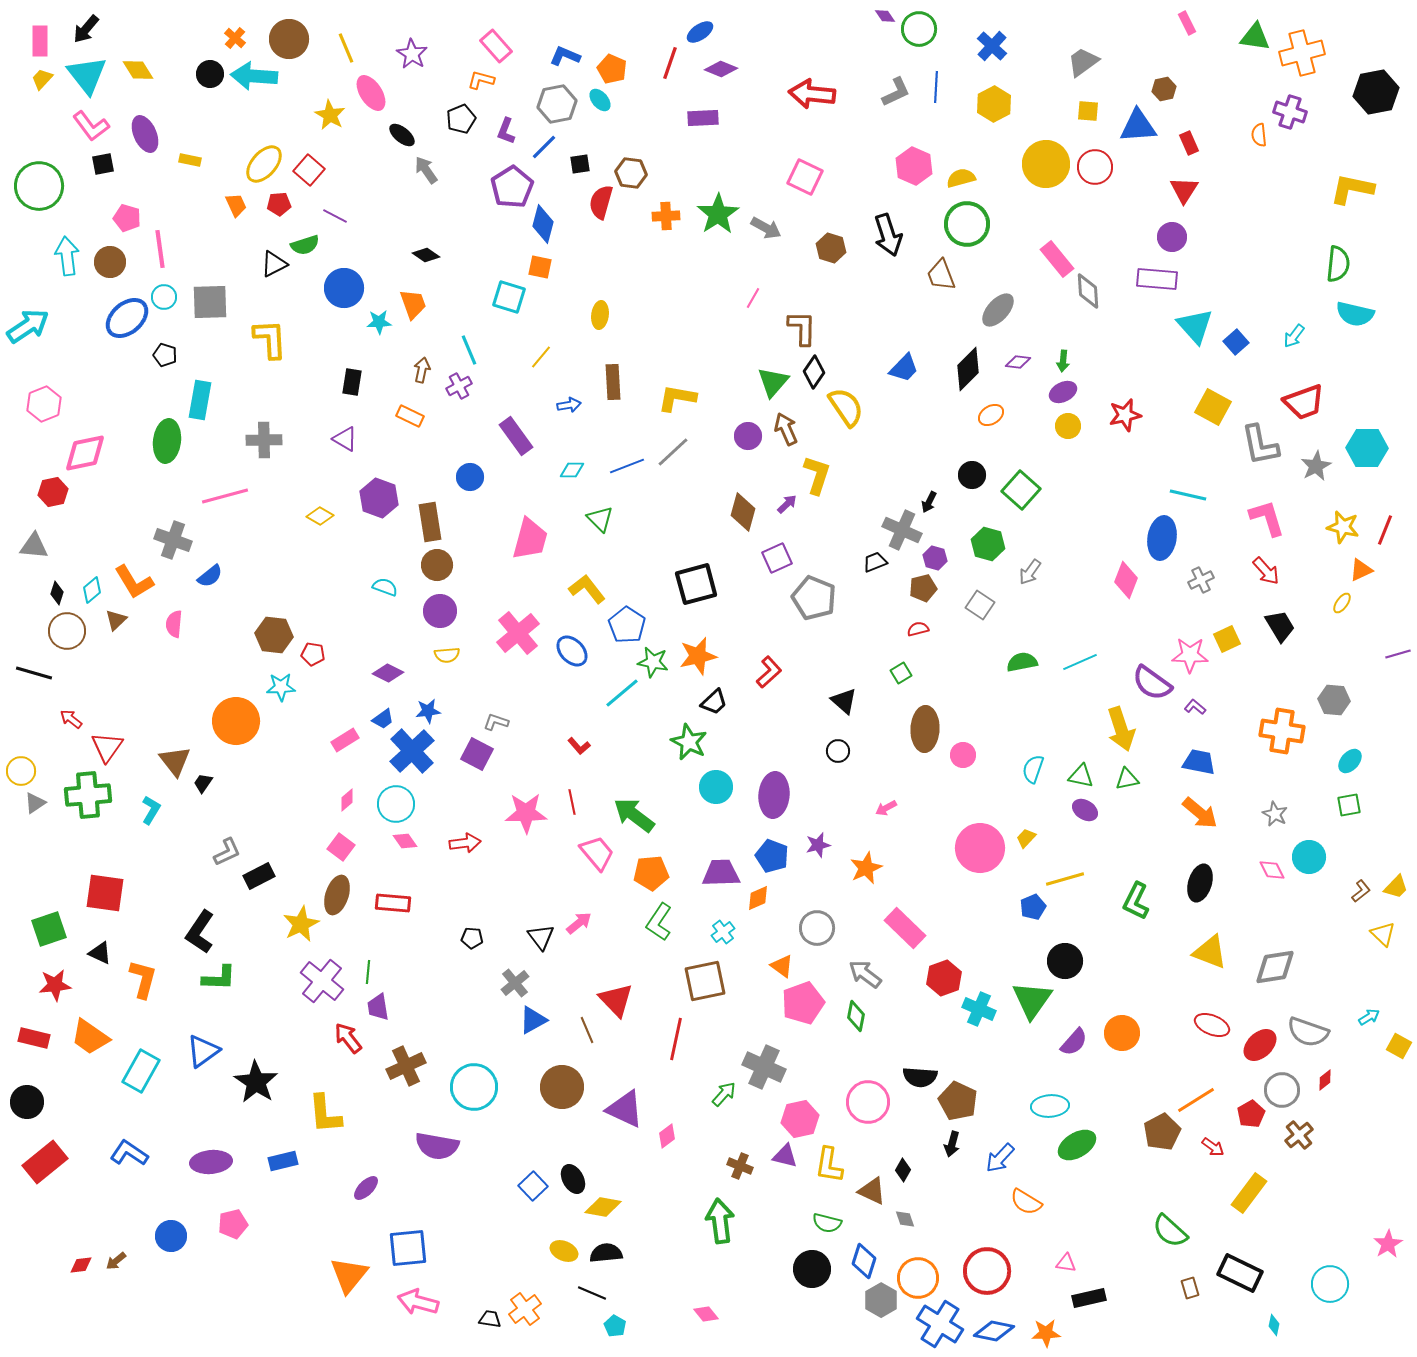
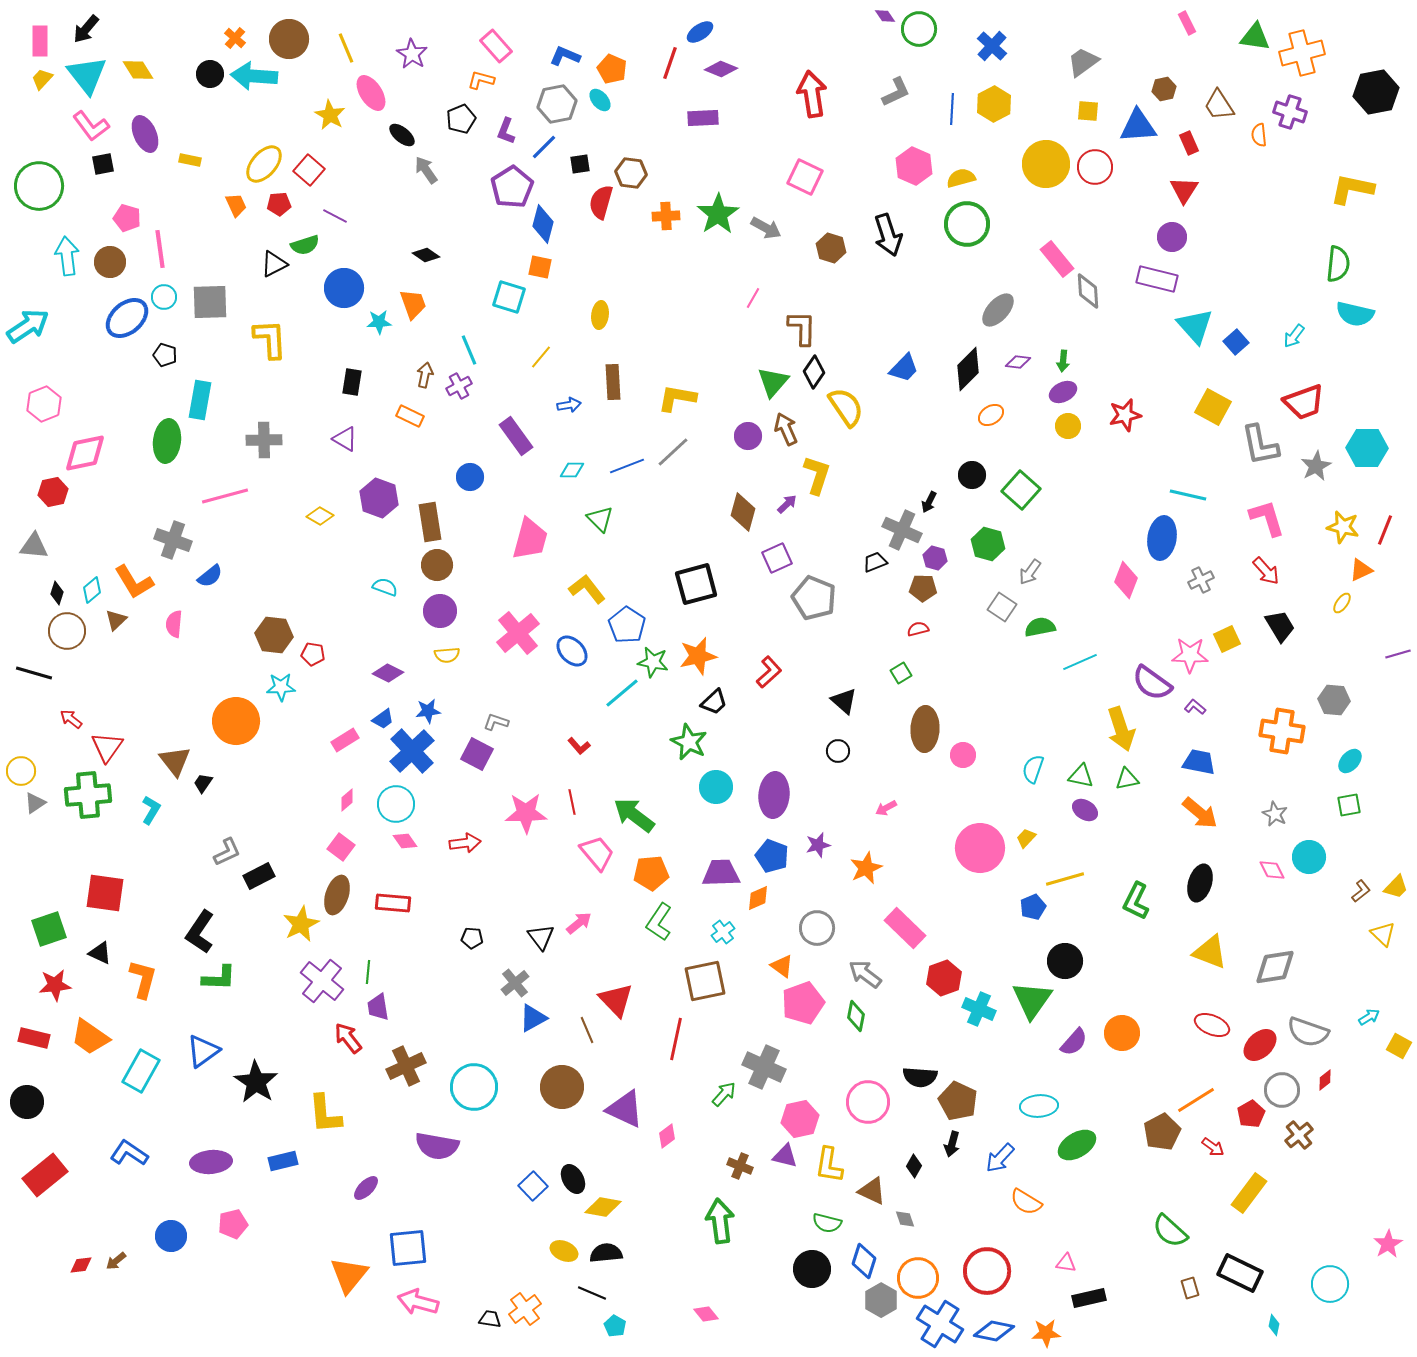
blue line at (936, 87): moved 16 px right, 22 px down
red arrow at (812, 94): rotated 75 degrees clockwise
brown trapezoid at (941, 275): moved 278 px right, 170 px up; rotated 12 degrees counterclockwise
purple rectangle at (1157, 279): rotated 9 degrees clockwise
brown arrow at (422, 370): moved 3 px right, 5 px down
brown pentagon at (923, 588): rotated 16 degrees clockwise
gray square at (980, 605): moved 22 px right, 2 px down
green semicircle at (1022, 662): moved 18 px right, 35 px up
blue triangle at (533, 1020): moved 2 px up
cyan ellipse at (1050, 1106): moved 11 px left
red rectangle at (45, 1162): moved 13 px down
black diamond at (903, 1170): moved 11 px right, 4 px up
